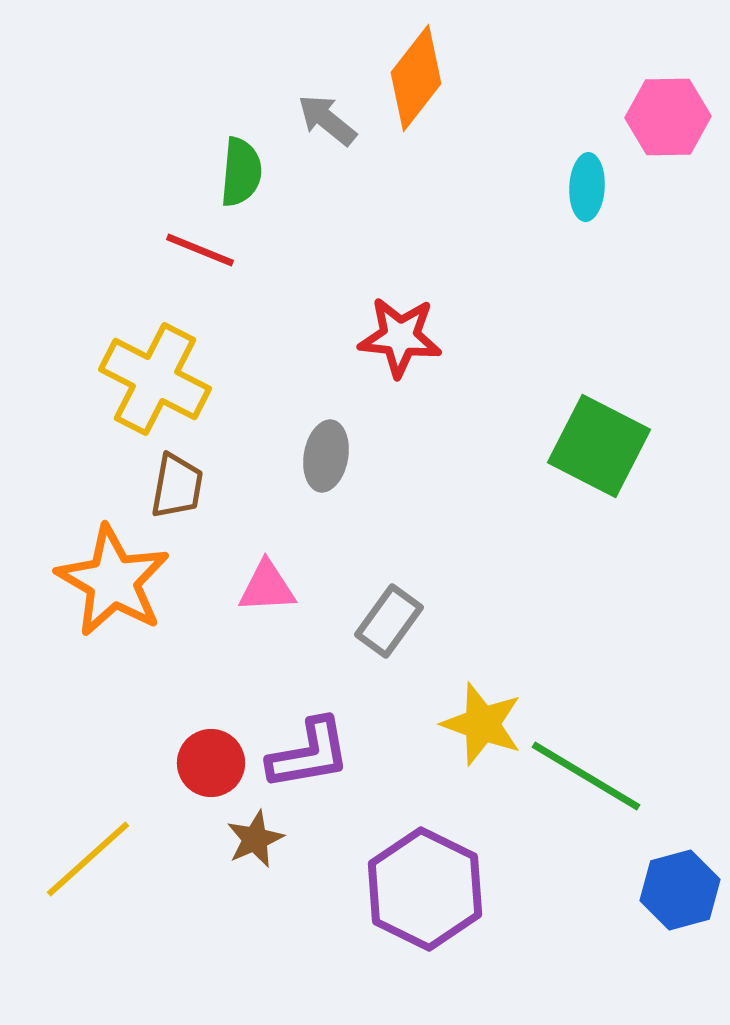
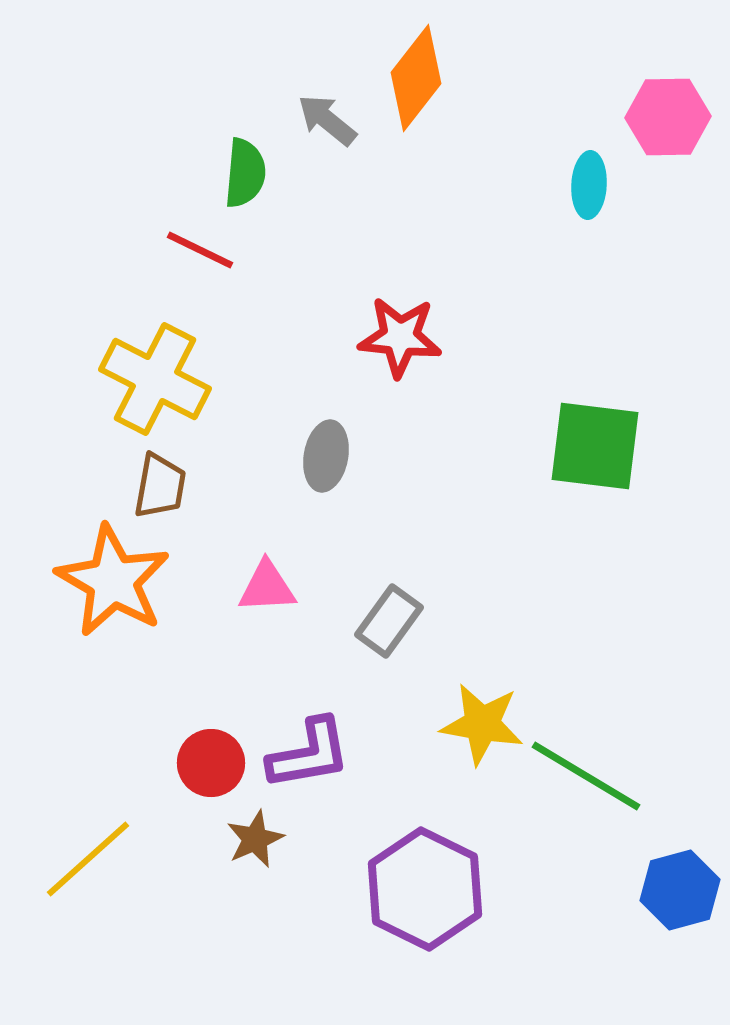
green semicircle: moved 4 px right, 1 px down
cyan ellipse: moved 2 px right, 2 px up
red line: rotated 4 degrees clockwise
green square: moved 4 px left; rotated 20 degrees counterclockwise
brown trapezoid: moved 17 px left
yellow star: rotated 10 degrees counterclockwise
